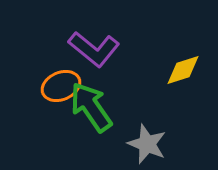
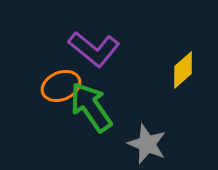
yellow diamond: rotated 24 degrees counterclockwise
